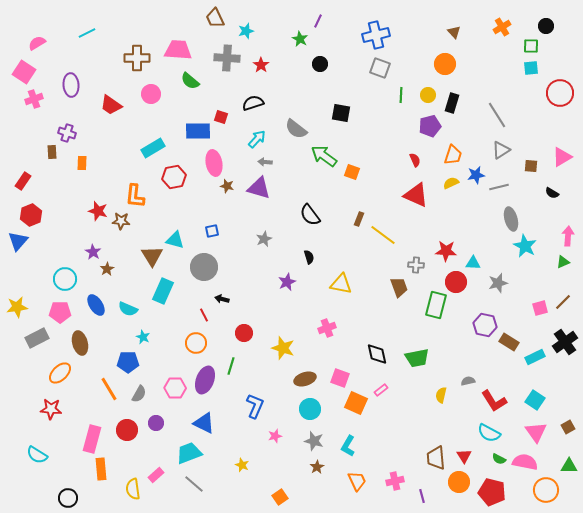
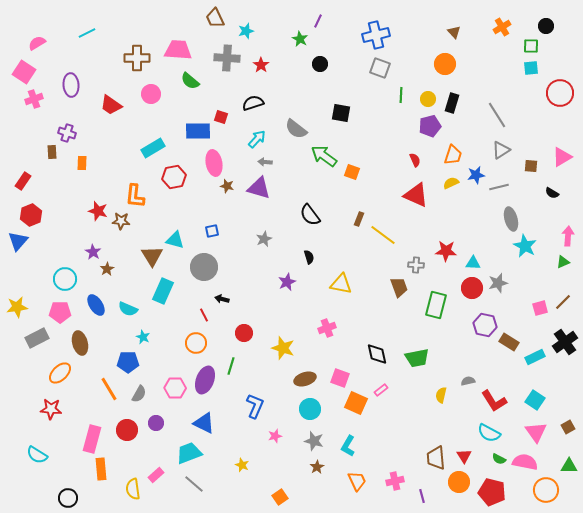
yellow circle at (428, 95): moved 4 px down
red circle at (456, 282): moved 16 px right, 6 px down
